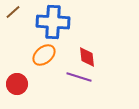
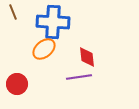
brown line: rotated 70 degrees counterclockwise
orange ellipse: moved 6 px up
purple line: rotated 25 degrees counterclockwise
